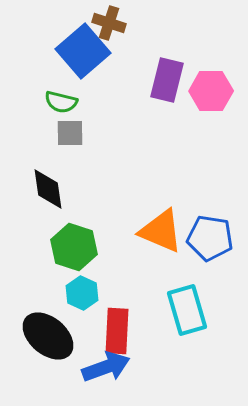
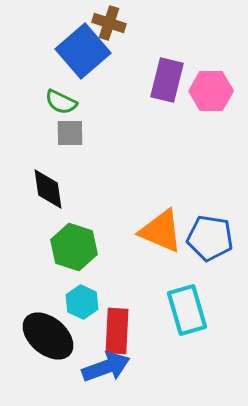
green semicircle: rotated 12 degrees clockwise
cyan hexagon: moved 9 px down
